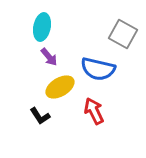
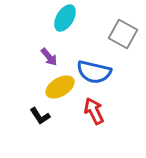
cyan ellipse: moved 23 px right, 9 px up; rotated 20 degrees clockwise
blue semicircle: moved 4 px left, 3 px down
